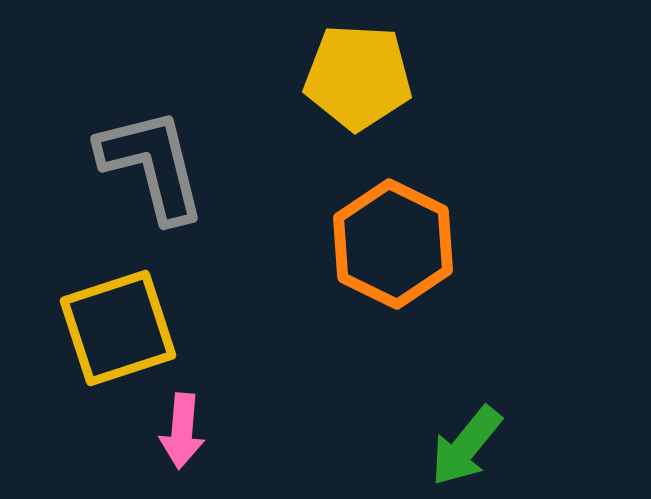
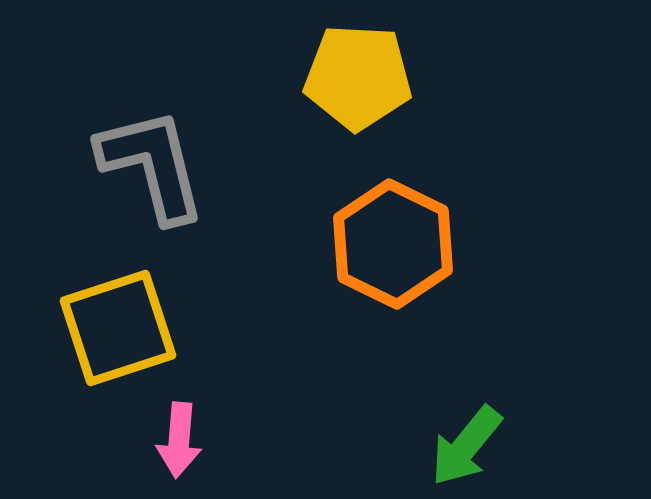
pink arrow: moved 3 px left, 9 px down
